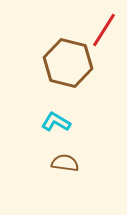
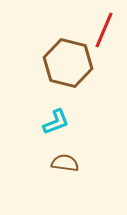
red line: rotated 9 degrees counterclockwise
cyan L-shape: rotated 128 degrees clockwise
